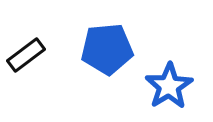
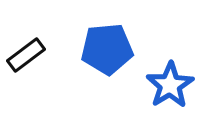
blue star: moved 1 px right, 1 px up
